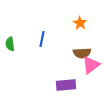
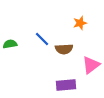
orange star: rotated 24 degrees clockwise
blue line: rotated 56 degrees counterclockwise
green semicircle: rotated 88 degrees clockwise
brown semicircle: moved 18 px left, 4 px up
